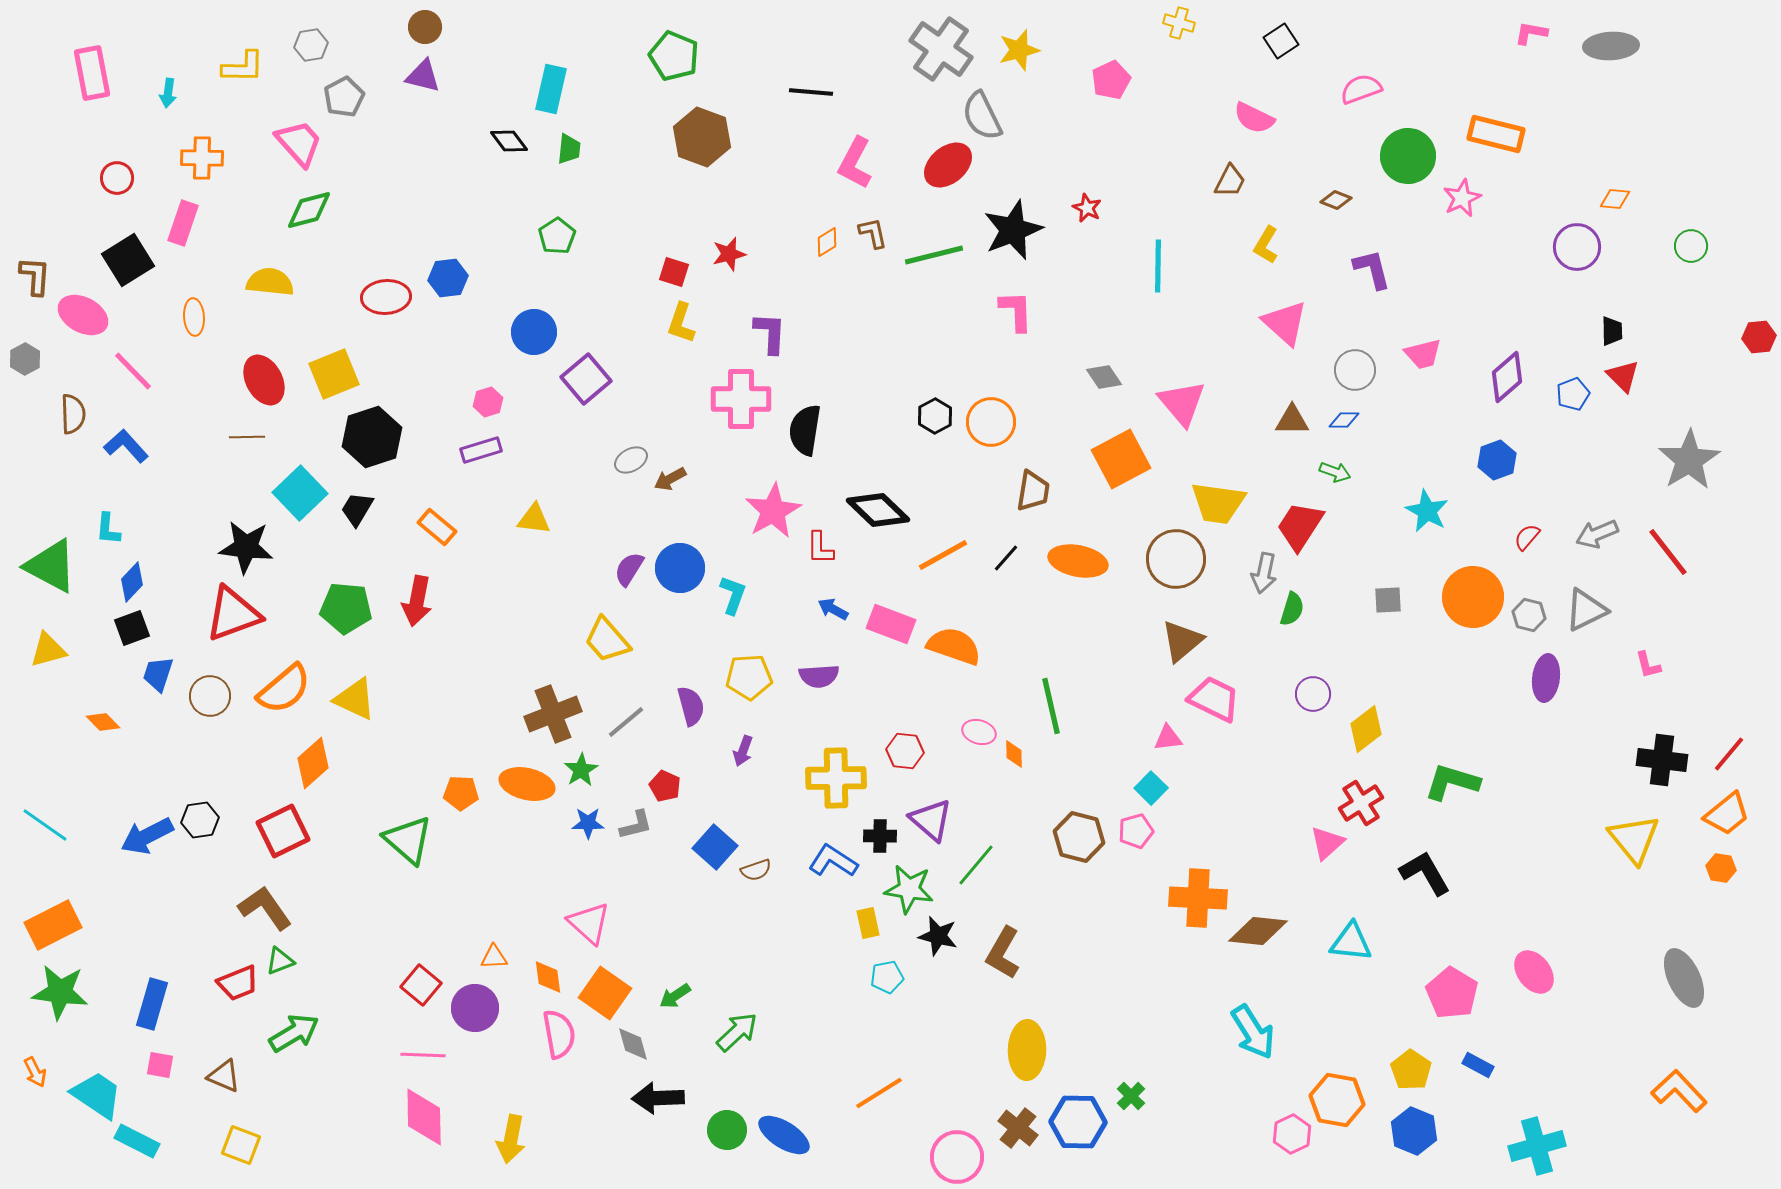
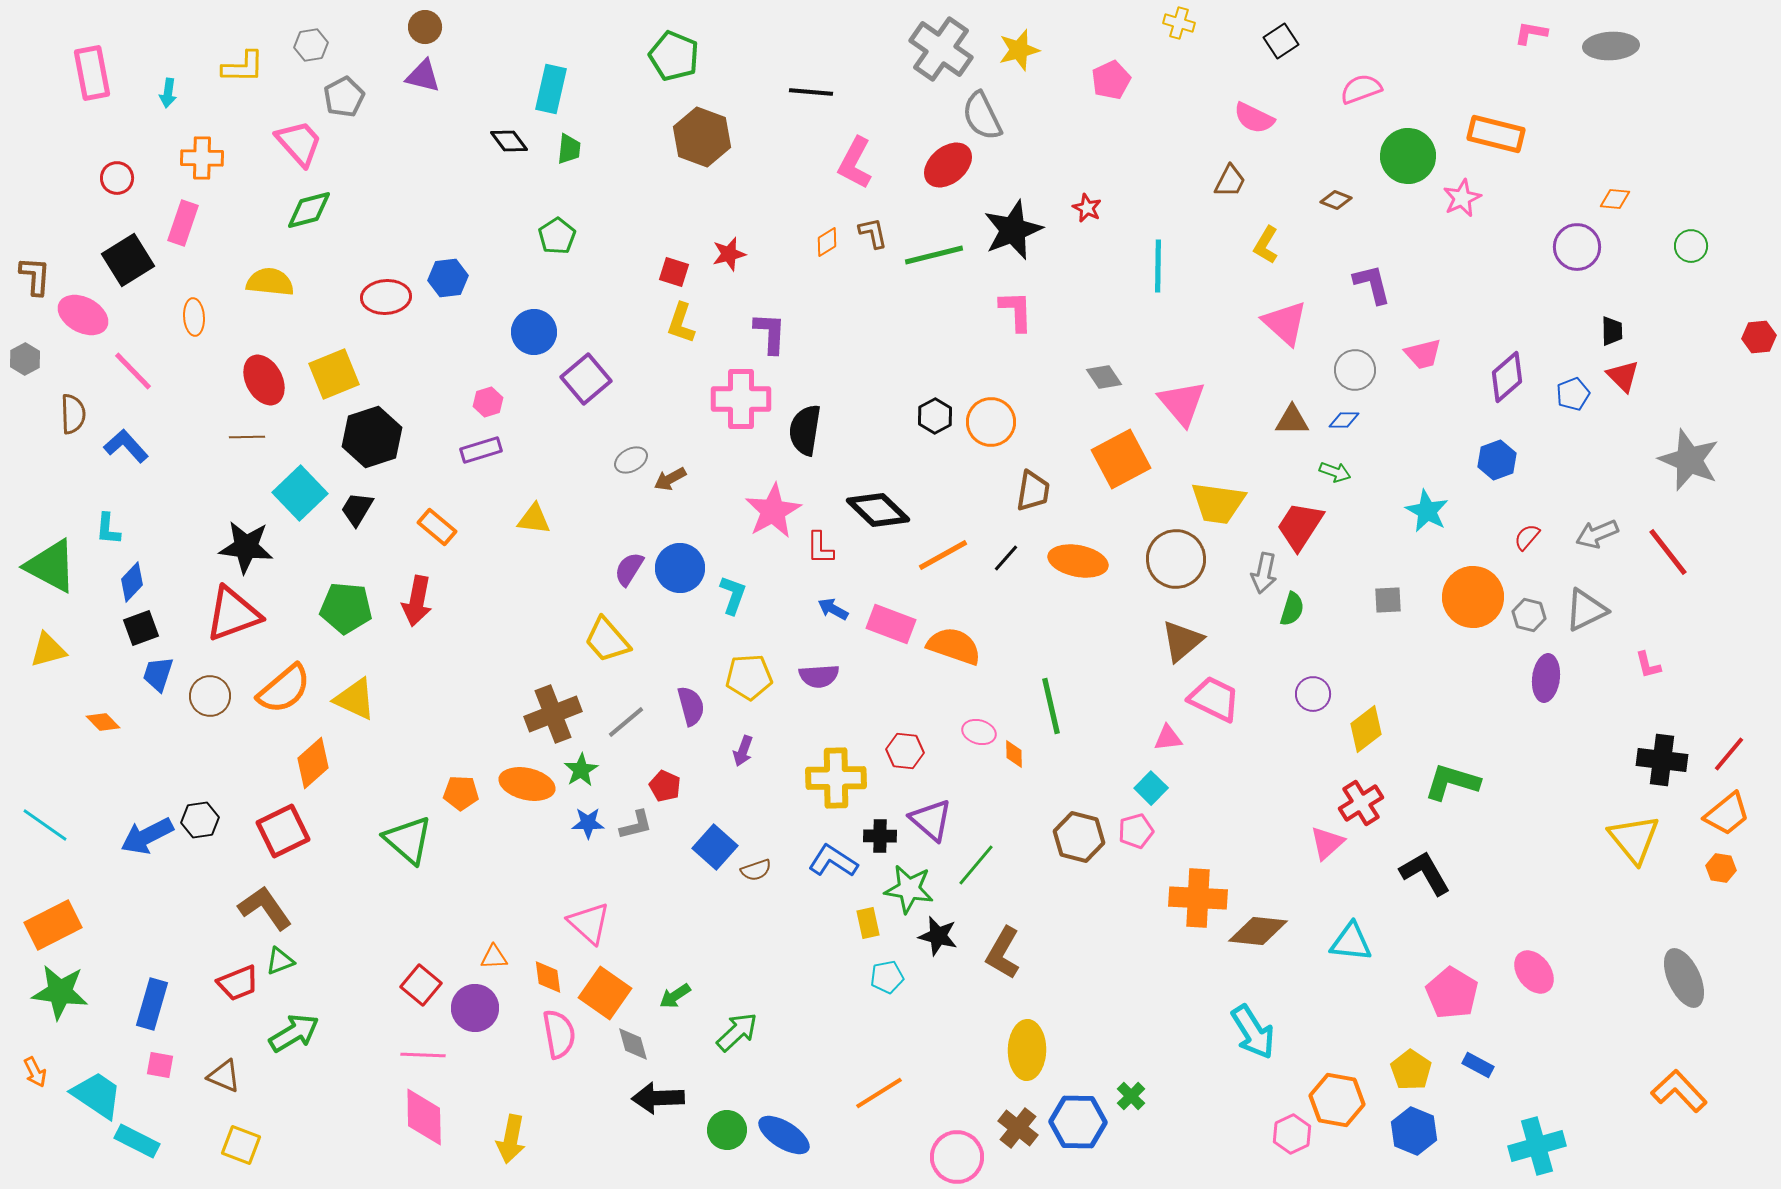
purple L-shape at (1372, 269): moved 15 px down
gray star at (1689, 460): rotated 18 degrees counterclockwise
black square at (132, 628): moved 9 px right
